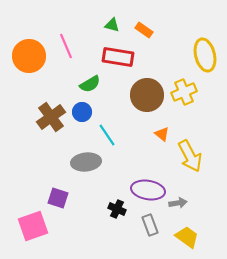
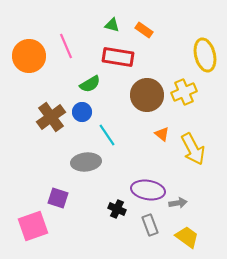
yellow arrow: moved 3 px right, 7 px up
